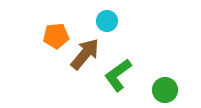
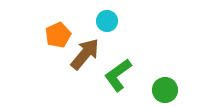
orange pentagon: moved 2 px right, 1 px up; rotated 20 degrees counterclockwise
